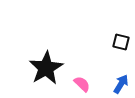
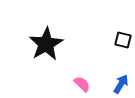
black square: moved 2 px right, 2 px up
black star: moved 24 px up
